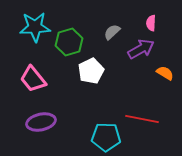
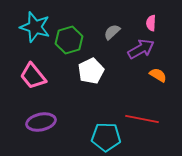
cyan star: rotated 20 degrees clockwise
green hexagon: moved 2 px up
orange semicircle: moved 7 px left, 2 px down
pink trapezoid: moved 3 px up
